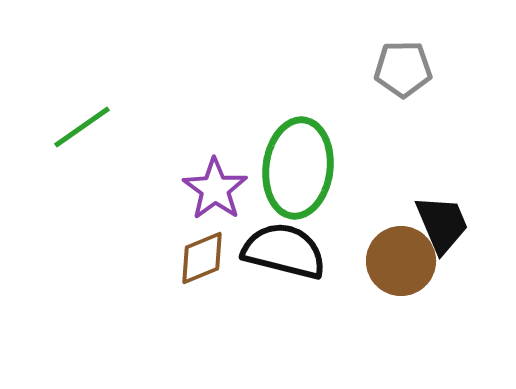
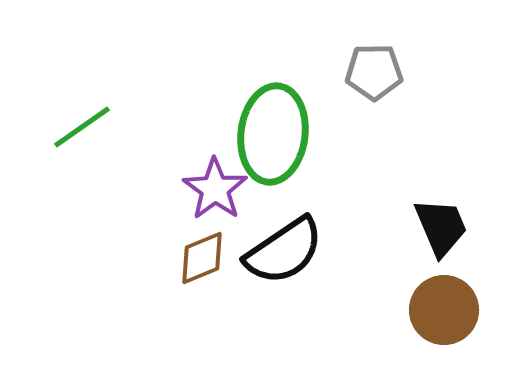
gray pentagon: moved 29 px left, 3 px down
green ellipse: moved 25 px left, 34 px up
black trapezoid: moved 1 px left, 3 px down
black semicircle: rotated 132 degrees clockwise
brown circle: moved 43 px right, 49 px down
